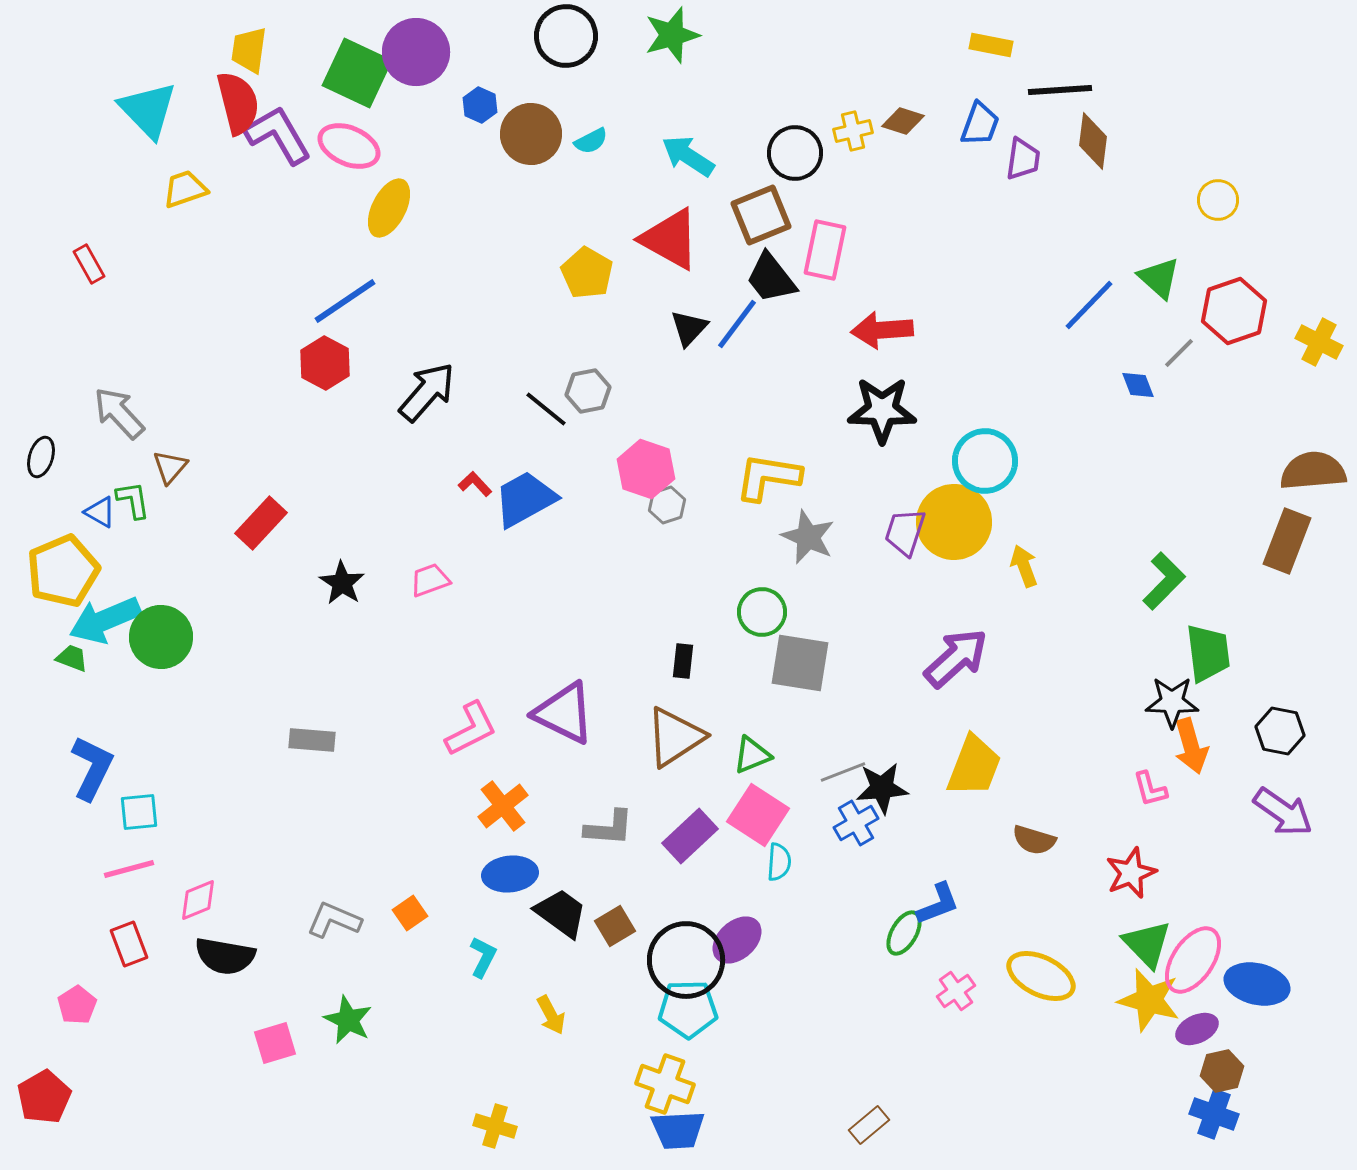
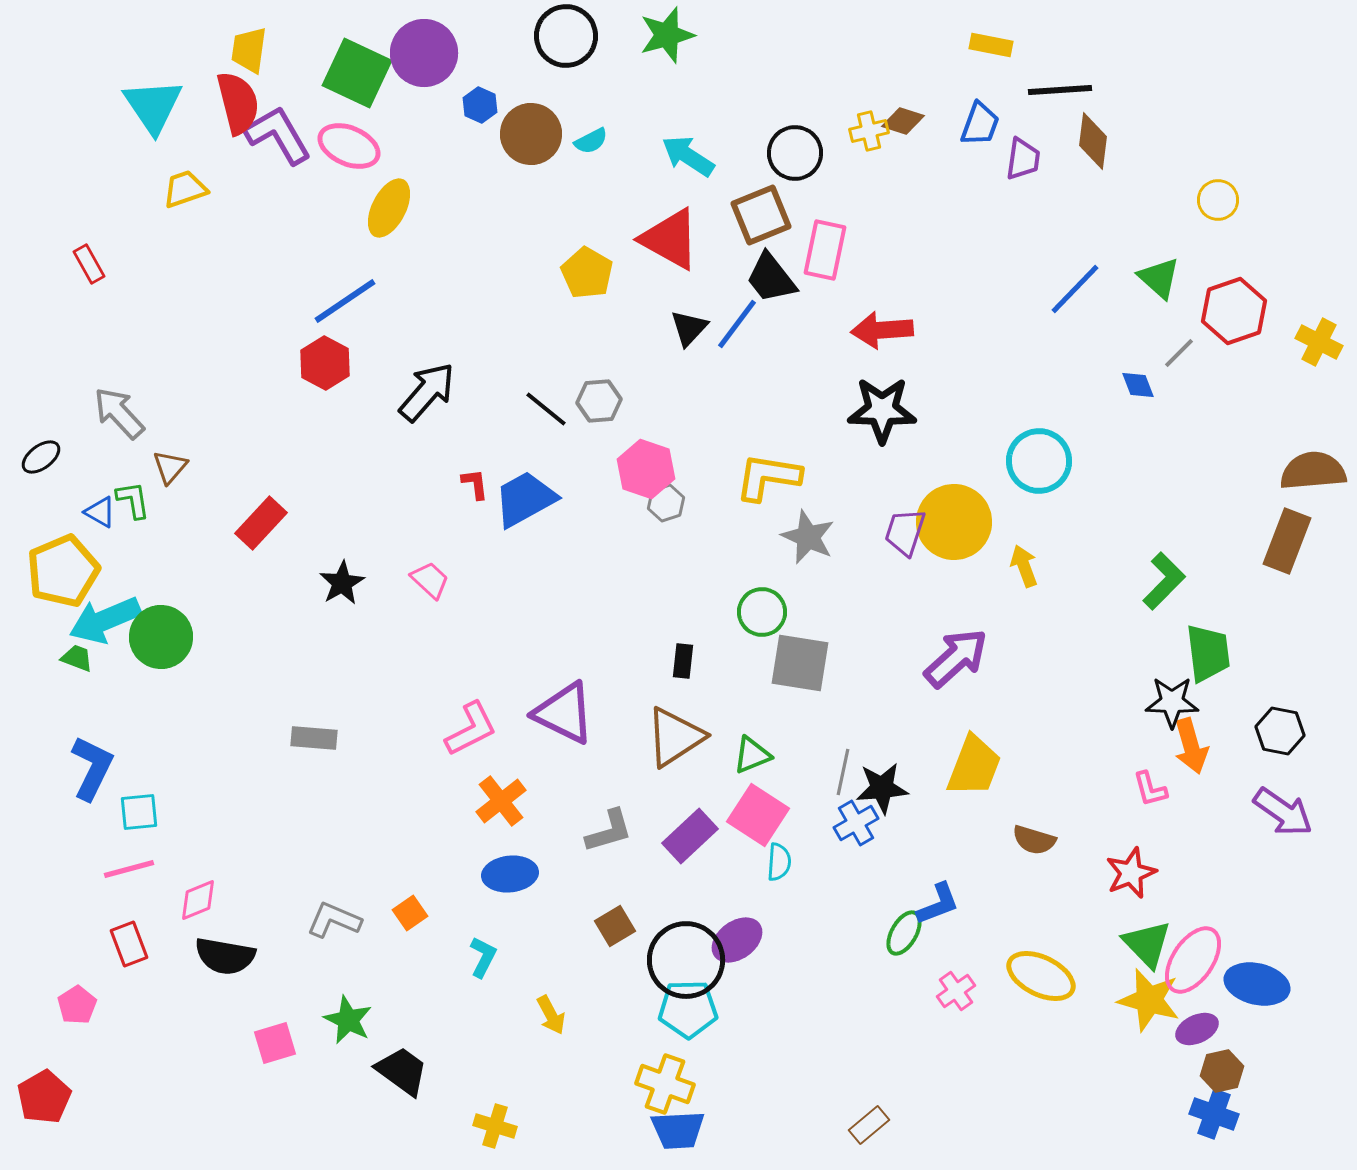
green star at (672, 35): moved 5 px left
purple circle at (416, 52): moved 8 px right, 1 px down
cyan triangle at (148, 110): moved 5 px right, 4 px up; rotated 10 degrees clockwise
yellow cross at (853, 131): moved 16 px right
blue line at (1089, 305): moved 14 px left, 16 px up
gray hexagon at (588, 391): moved 11 px right, 10 px down; rotated 6 degrees clockwise
black ellipse at (41, 457): rotated 36 degrees clockwise
cyan circle at (985, 461): moved 54 px right
red L-shape at (475, 484): rotated 36 degrees clockwise
gray hexagon at (667, 505): moved 1 px left, 2 px up
pink trapezoid at (430, 580): rotated 63 degrees clockwise
black star at (342, 583): rotated 9 degrees clockwise
green trapezoid at (72, 658): moved 5 px right
gray rectangle at (312, 740): moved 2 px right, 2 px up
gray line at (843, 772): rotated 57 degrees counterclockwise
orange cross at (503, 806): moved 2 px left, 5 px up
gray L-shape at (609, 828): moved 3 px down; rotated 20 degrees counterclockwise
black trapezoid at (561, 913): moved 159 px left, 158 px down
purple ellipse at (737, 940): rotated 6 degrees clockwise
